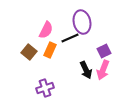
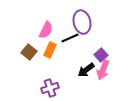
purple square: moved 3 px left, 4 px down; rotated 16 degrees counterclockwise
black arrow: rotated 78 degrees clockwise
purple cross: moved 5 px right
